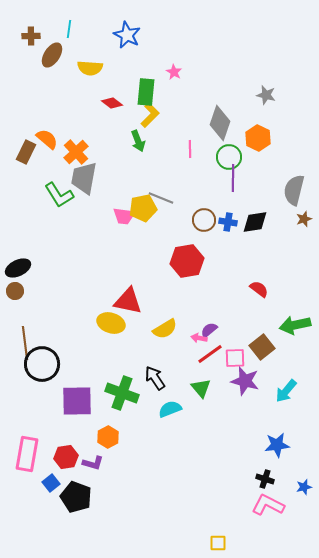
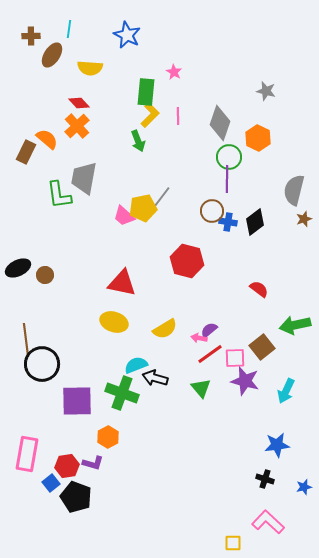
gray star at (266, 95): moved 4 px up
red diamond at (112, 103): moved 33 px left; rotated 10 degrees clockwise
pink line at (190, 149): moved 12 px left, 33 px up
orange cross at (76, 152): moved 1 px right, 26 px up
purple line at (233, 178): moved 6 px left, 1 px down
green L-shape at (59, 195): rotated 24 degrees clockwise
gray line at (161, 198): rotated 75 degrees counterclockwise
pink trapezoid at (124, 216): rotated 35 degrees clockwise
brown circle at (204, 220): moved 8 px right, 9 px up
black diamond at (255, 222): rotated 28 degrees counterclockwise
red hexagon at (187, 261): rotated 24 degrees clockwise
brown circle at (15, 291): moved 30 px right, 16 px up
red triangle at (128, 301): moved 6 px left, 18 px up
yellow ellipse at (111, 323): moved 3 px right, 1 px up
brown line at (25, 343): moved 1 px right, 3 px up
black arrow at (155, 378): rotated 40 degrees counterclockwise
cyan arrow at (286, 391): rotated 15 degrees counterclockwise
cyan semicircle at (170, 409): moved 34 px left, 44 px up
red hexagon at (66, 457): moved 1 px right, 9 px down
pink L-shape at (268, 505): moved 17 px down; rotated 16 degrees clockwise
yellow square at (218, 543): moved 15 px right
